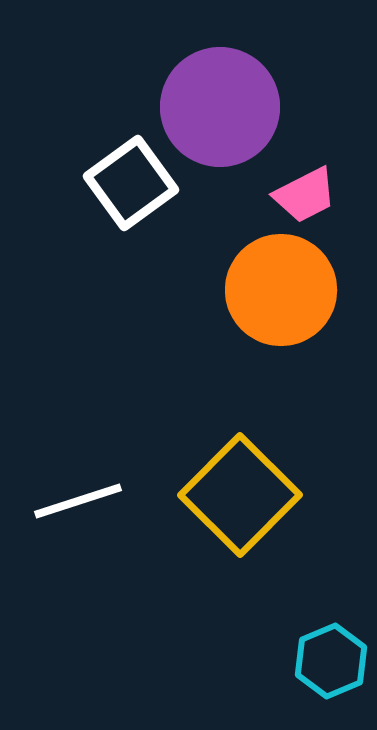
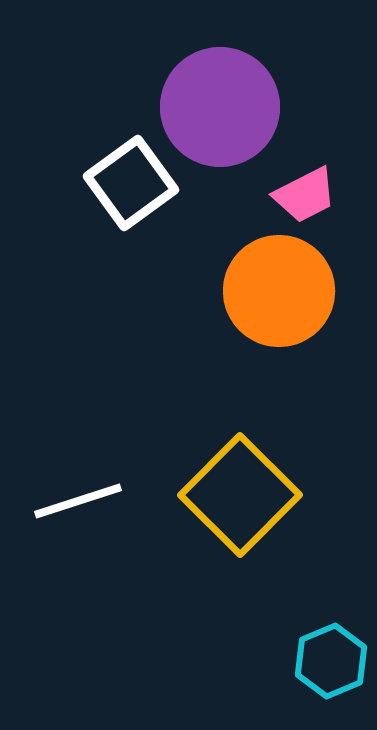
orange circle: moved 2 px left, 1 px down
